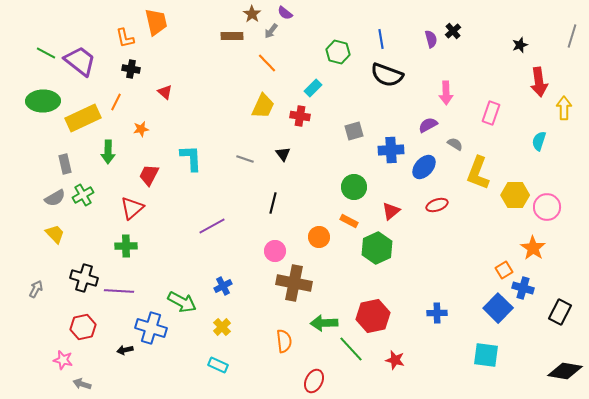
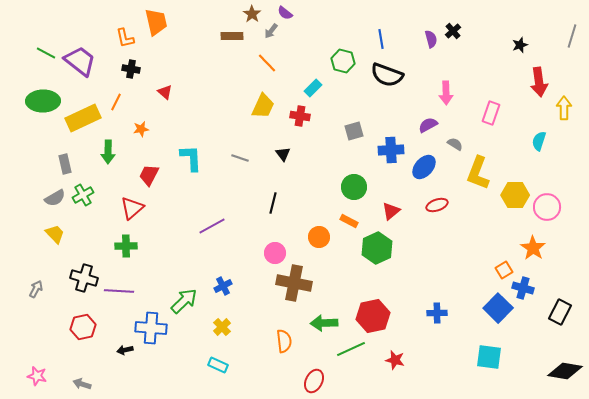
green hexagon at (338, 52): moved 5 px right, 9 px down
gray line at (245, 159): moved 5 px left, 1 px up
pink circle at (275, 251): moved 2 px down
green arrow at (182, 302): moved 2 px right, 1 px up; rotated 72 degrees counterclockwise
blue cross at (151, 328): rotated 12 degrees counterclockwise
green line at (351, 349): rotated 72 degrees counterclockwise
cyan square at (486, 355): moved 3 px right, 2 px down
pink star at (63, 360): moved 26 px left, 16 px down
